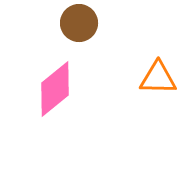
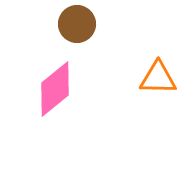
brown circle: moved 2 px left, 1 px down
